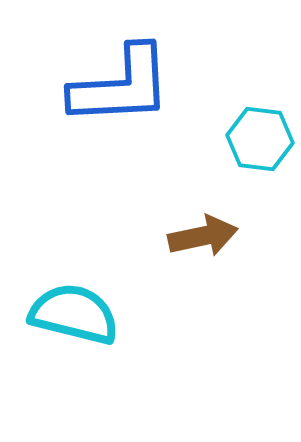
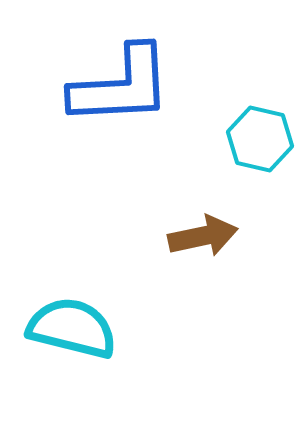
cyan hexagon: rotated 6 degrees clockwise
cyan semicircle: moved 2 px left, 14 px down
